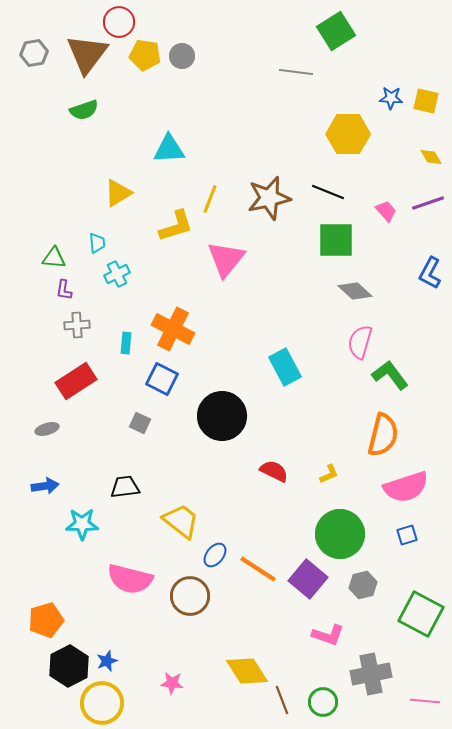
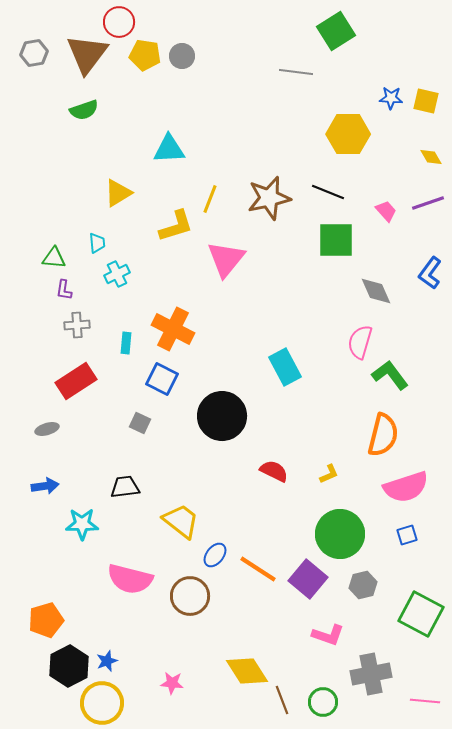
blue L-shape at (430, 273): rotated 8 degrees clockwise
gray diamond at (355, 291): moved 21 px right; rotated 24 degrees clockwise
